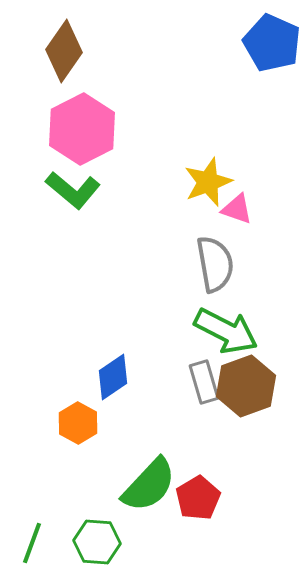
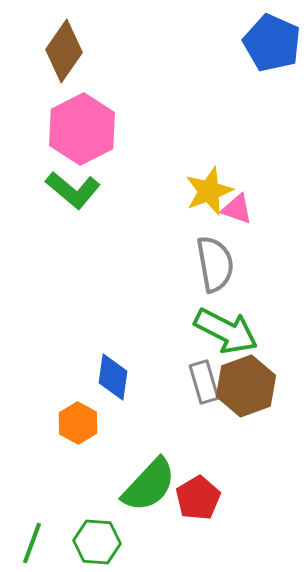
yellow star: moved 1 px right, 9 px down
blue diamond: rotated 48 degrees counterclockwise
